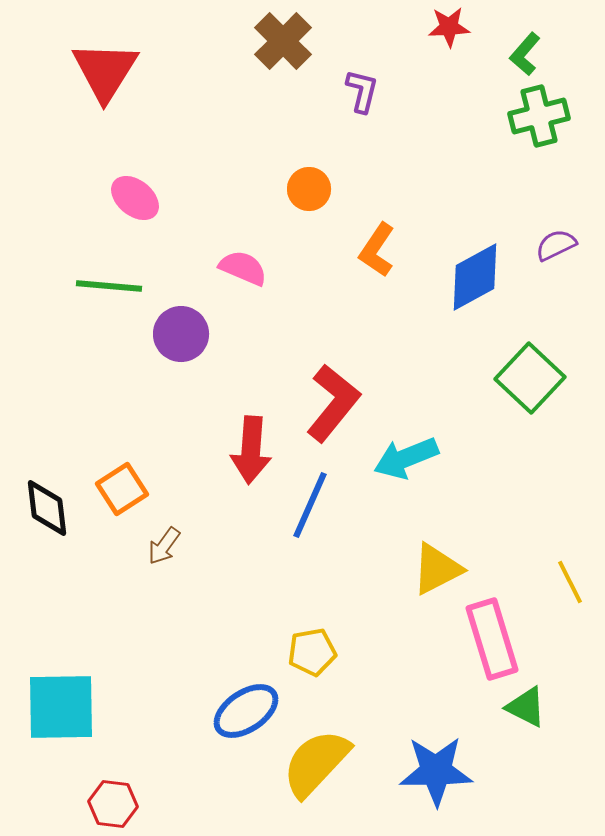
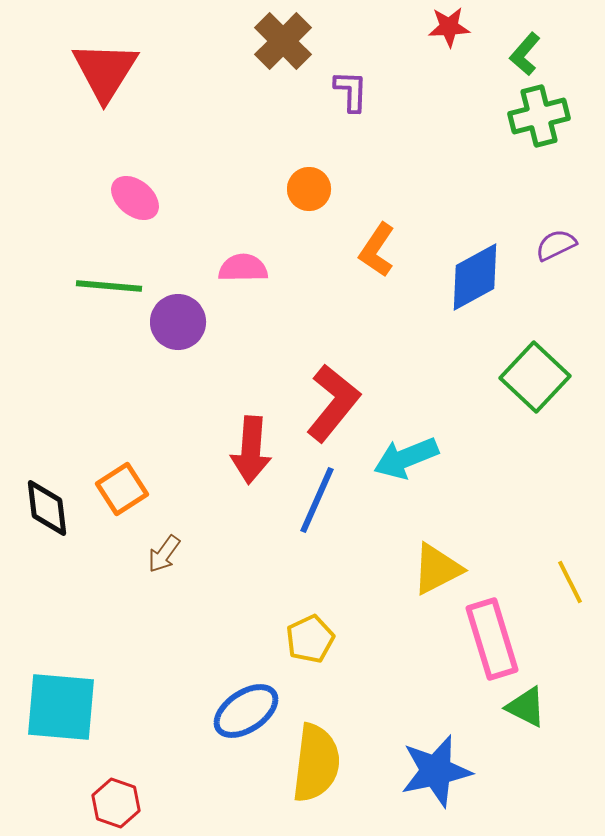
purple L-shape: moved 11 px left; rotated 12 degrees counterclockwise
pink semicircle: rotated 24 degrees counterclockwise
purple circle: moved 3 px left, 12 px up
green square: moved 5 px right, 1 px up
blue line: moved 7 px right, 5 px up
brown arrow: moved 8 px down
yellow pentagon: moved 2 px left, 13 px up; rotated 15 degrees counterclockwise
cyan square: rotated 6 degrees clockwise
yellow semicircle: rotated 144 degrees clockwise
blue star: rotated 12 degrees counterclockwise
red hexagon: moved 3 px right, 1 px up; rotated 12 degrees clockwise
